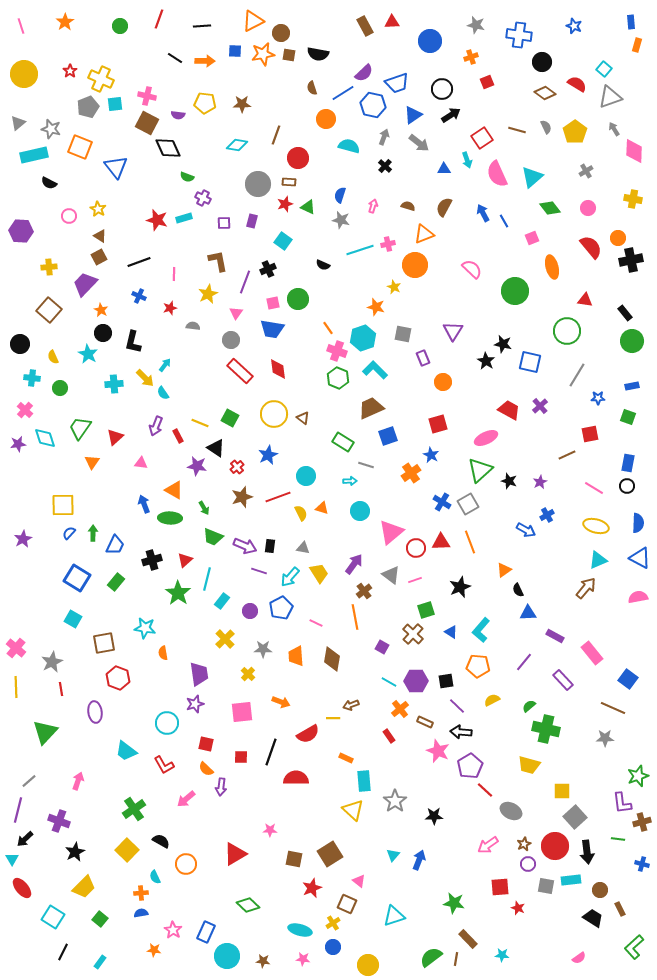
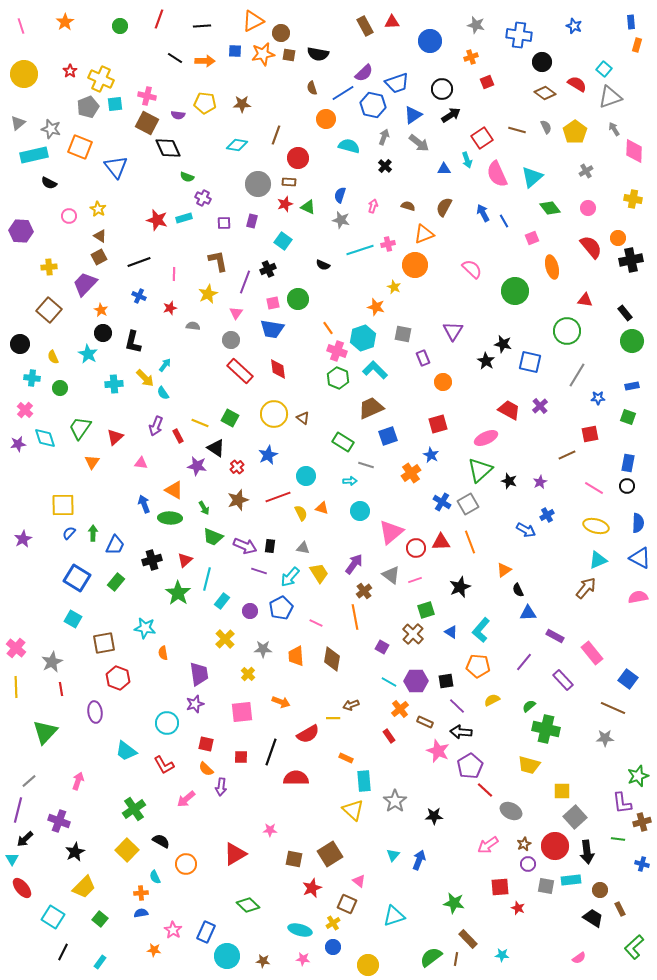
brown star at (242, 497): moved 4 px left, 3 px down
